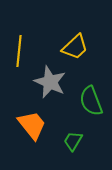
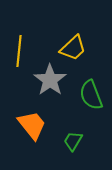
yellow trapezoid: moved 2 px left, 1 px down
gray star: moved 2 px up; rotated 12 degrees clockwise
green semicircle: moved 6 px up
